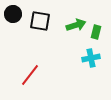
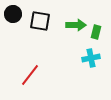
green arrow: rotated 18 degrees clockwise
